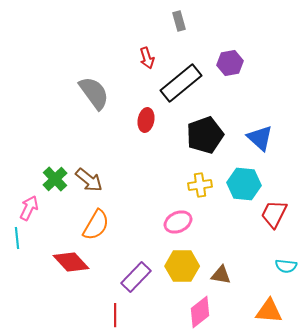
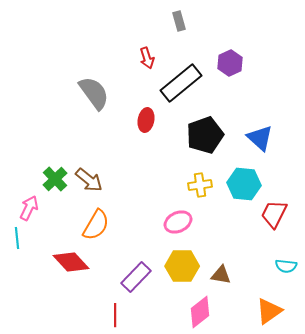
purple hexagon: rotated 15 degrees counterclockwise
orange triangle: rotated 40 degrees counterclockwise
